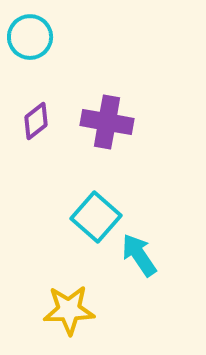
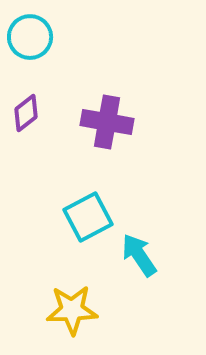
purple diamond: moved 10 px left, 8 px up
cyan square: moved 8 px left; rotated 21 degrees clockwise
yellow star: moved 3 px right
